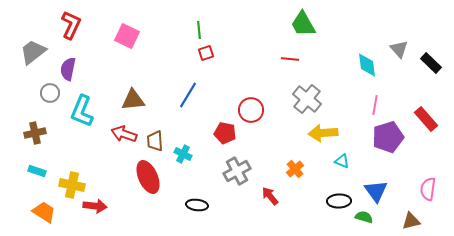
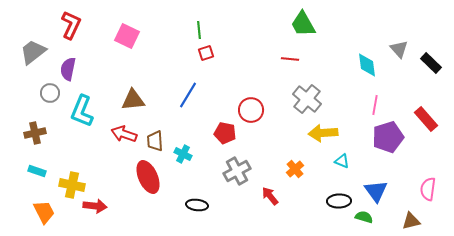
orange trapezoid at (44, 212): rotated 30 degrees clockwise
